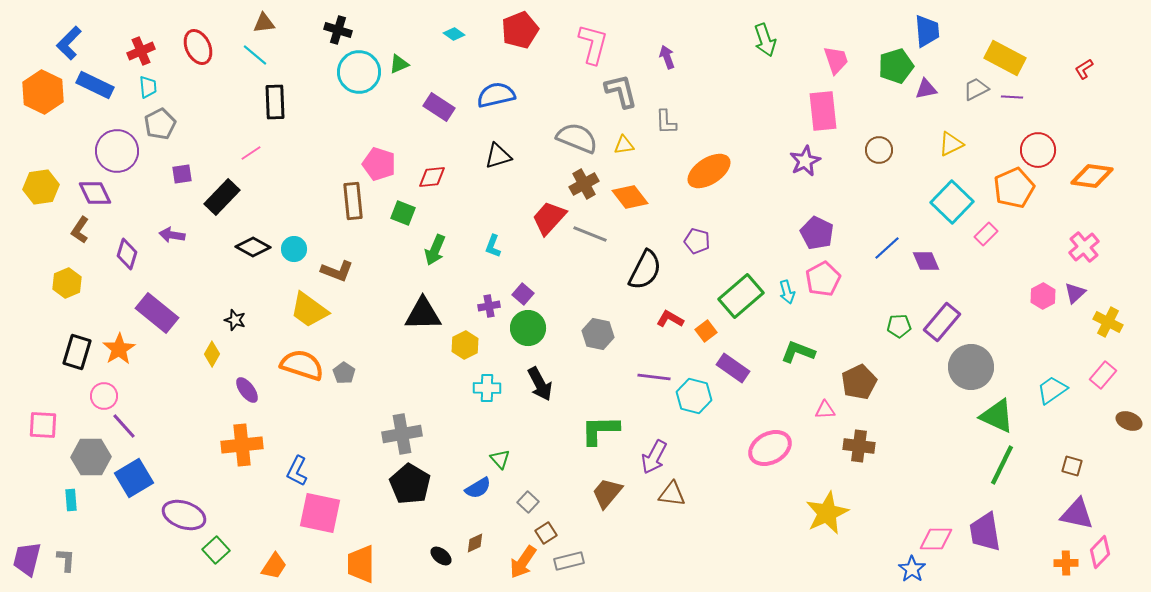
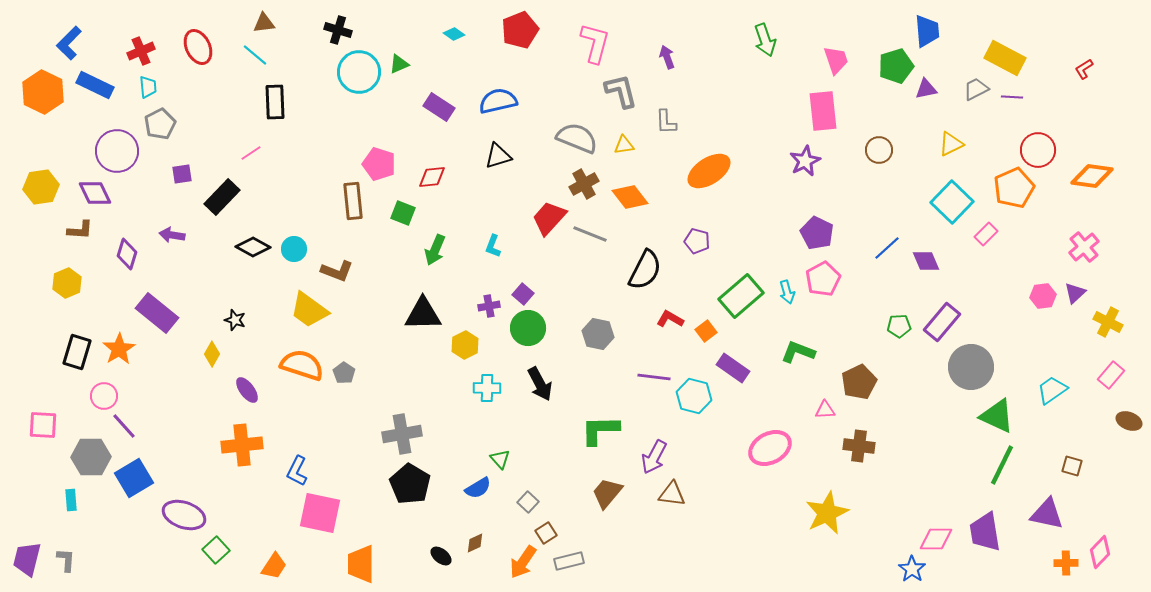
pink L-shape at (593, 44): moved 2 px right, 1 px up
blue semicircle at (496, 95): moved 2 px right, 6 px down
brown L-shape at (80, 230): rotated 120 degrees counterclockwise
pink hexagon at (1043, 296): rotated 20 degrees clockwise
pink rectangle at (1103, 375): moved 8 px right
purple triangle at (1077, 514): moved 30 px left
